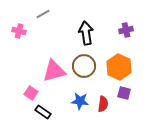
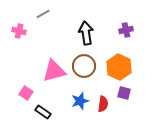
pink square: moved 5 px left
blue star: rotated 24 degrees counterclockwise
